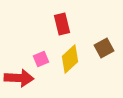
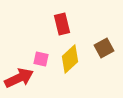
pink square: rotated 35 degrees clockwise
red arrow: rotated 28 degrees counterclockwise
